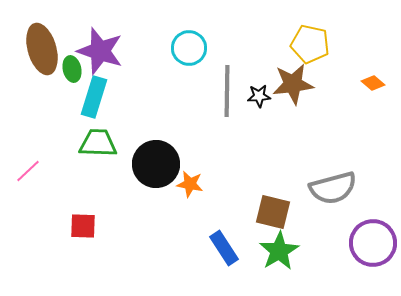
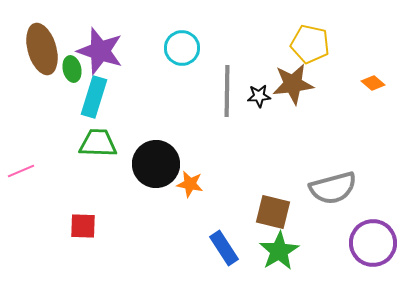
cyan circle: moved 7 px left
pink line: moved 7 px left; rotated 20 degrees clockwise
